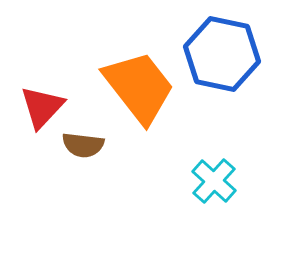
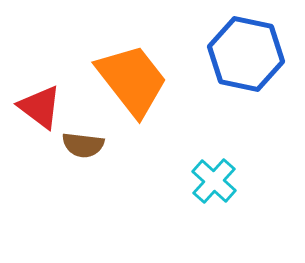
blue hexagon: moved 24 px right
orange trapezoid: moved 7 px left, 7 px up
red triangle: moved 2 px left; rotated 36 degrees counterclockwise
